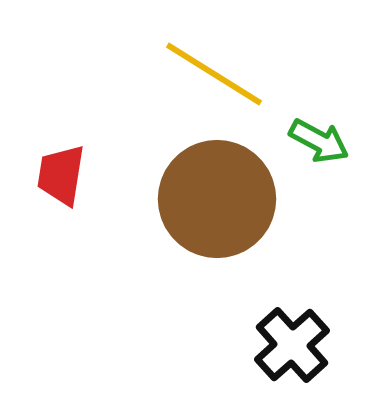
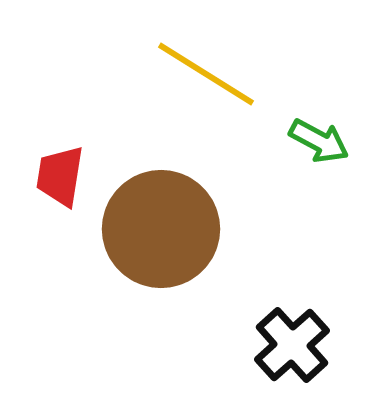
yellow line: moved 8 px left
red trapezoid: moved 1 px left, 1 px down
brown circle: moved 56 px left, 30 px down
